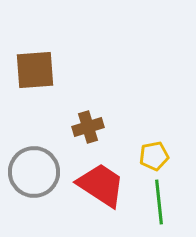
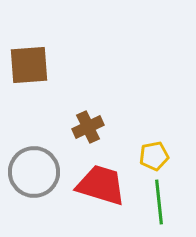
brown square: moved 6 px left, 5 px up
brown cross: rotated 8 degrees counterclockwise
red trapezoid: rotated 16 degrees counterclockwise
